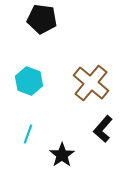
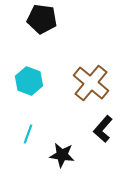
black star: rotated 30 degrees counterclockwise
